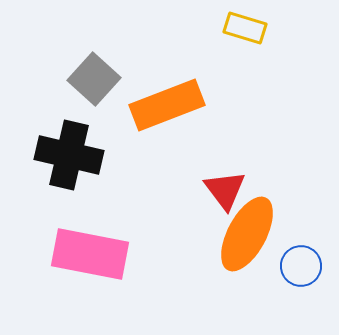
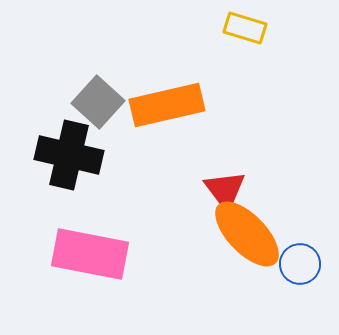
gray square: moved 4 px right, 23 px down
orange rectangle: rotated 8 degrees clockwise
orange ellipse: rotated 72 degrees counterclockwise
blue circle: moved 1 px left, 2 px up
